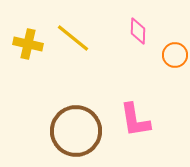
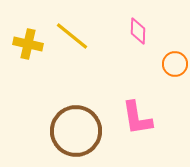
yellow line: moved 1 px left, 2 px up
orange circle: moved 9 px down
pink L-shape: moved 2 px right, 2 px up
